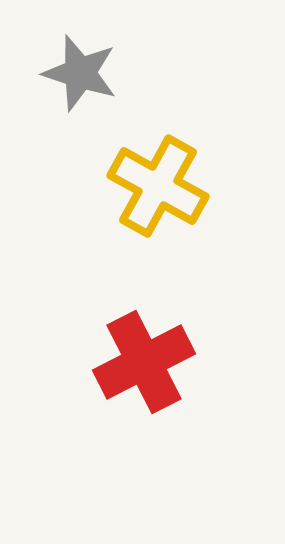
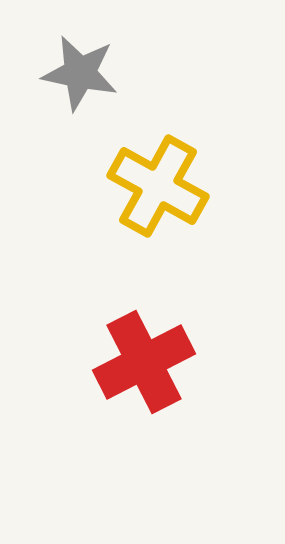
gray star: rotated 6 degrees counterclockwise
